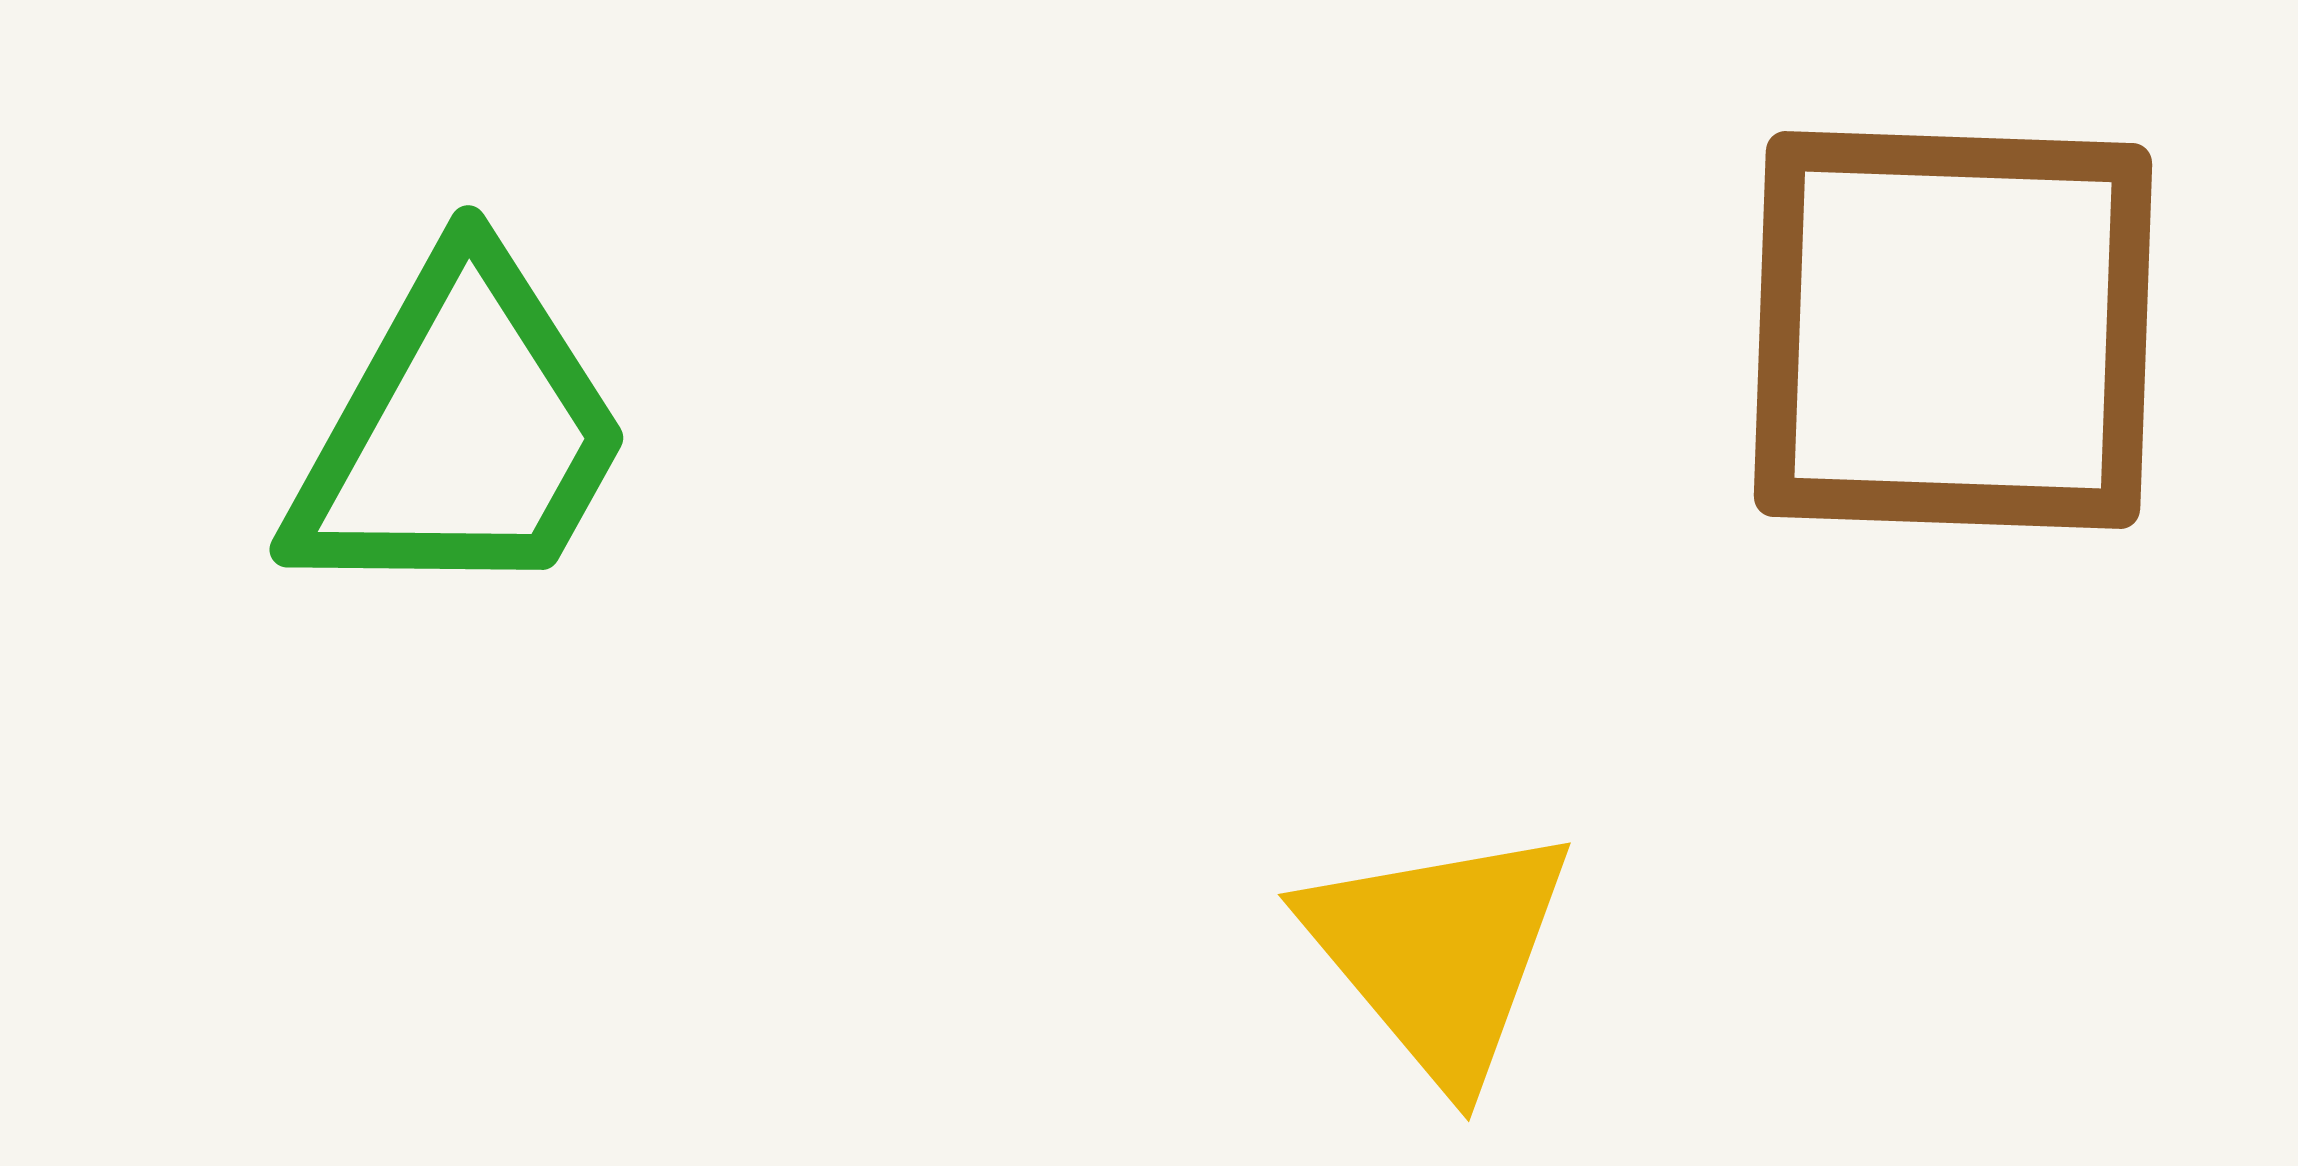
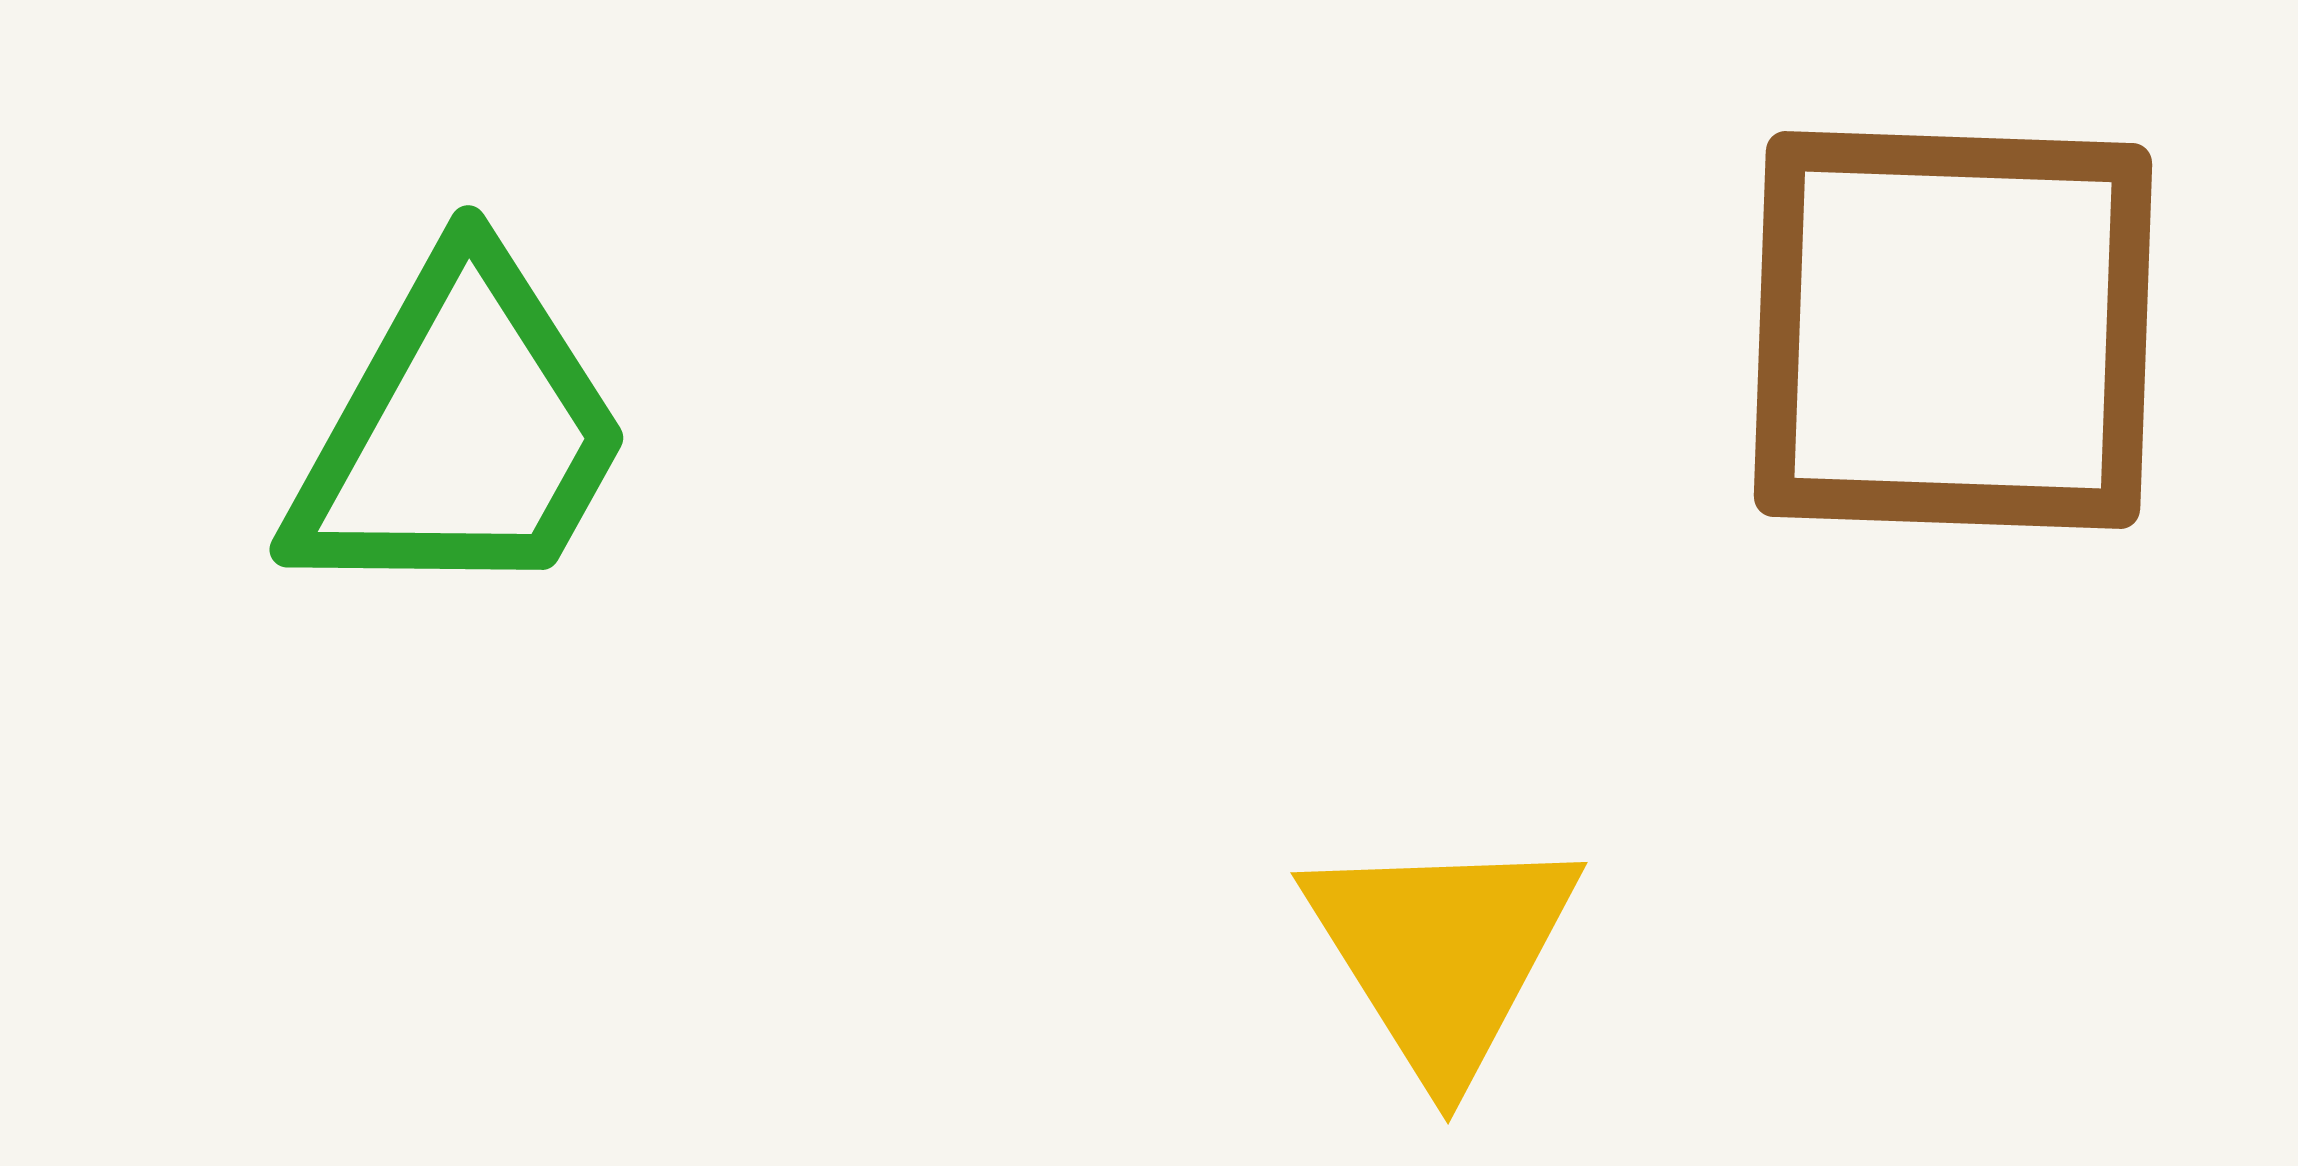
yellow triangle: moved 3 px right; rotated 8 degrees clockwise
